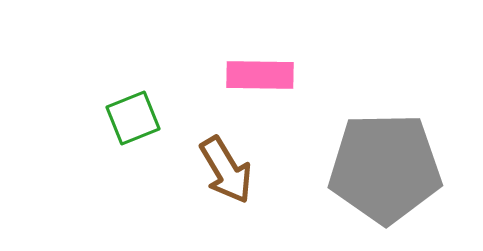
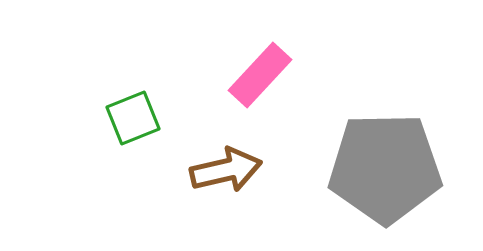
pink rectangle: rotated 48 degrees counterclockwise
brown arrow: rotated 72 degrees counterclockwise
